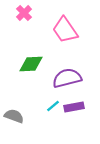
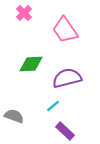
purple rectangle: moved 9 px left, 24 px down; rotated 54 degrees clockwise
